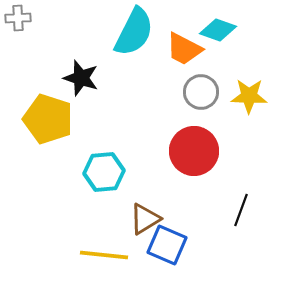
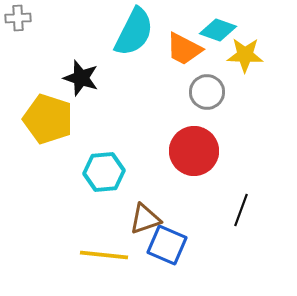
gray circle: moved 6 px right
yellow star: moved 4 px left, 41 px up
brown triangle: rotated 12 degrees clockwise
